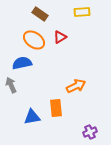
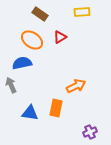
orange ellipse: moved 2 px left
orange rectangle: rotated 18 degrees clockwise
blue triangle: moved 2 px left, 4 px up; rotated 18 degrees clockwise
